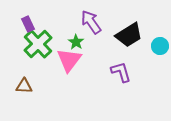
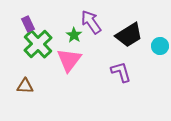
green star: moved 2 px left, 7 px up
brown triangle: moved 1 px right
